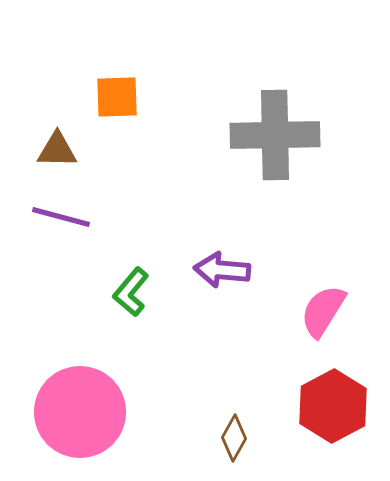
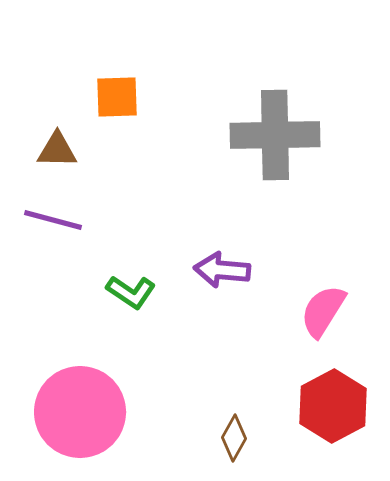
purple line: moved 8 px left, 3 px down
green L-shape: rotated 96 degrees counterclockwise
